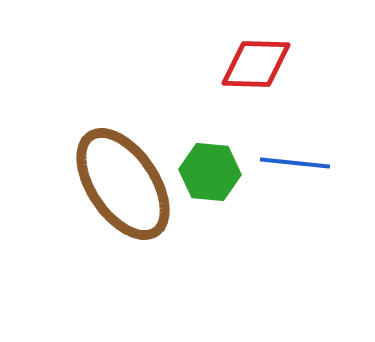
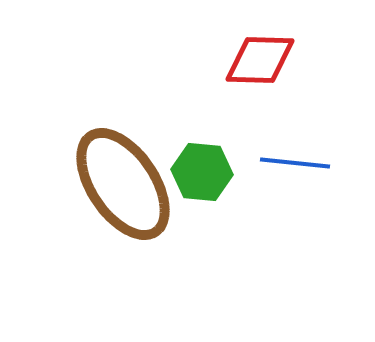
red diamond: moved 4 px right, 4 px up
green hexagon: moved 8 px left
